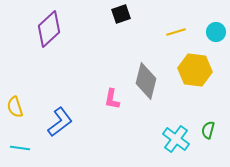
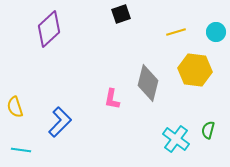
gray diamond: moved 2 px right, 2 px down
blue L-shape: rotated 8 degrees counterclockwise
cyan line: moved 1 px right, 2 px down
